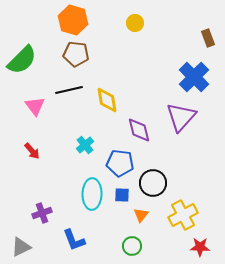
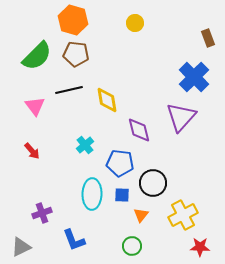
green semicircle: moved 15 px right, 4 px up
